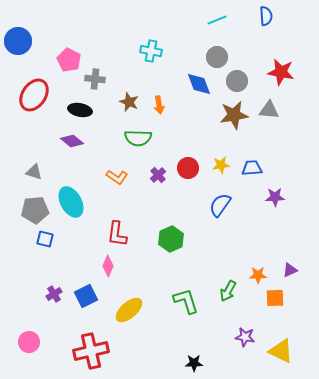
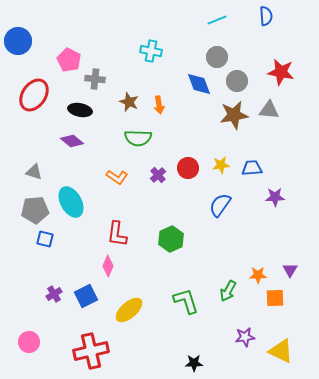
purple triangle at (290, 270): rotated 35 degrees counterclockwise
purple star at (245, 337): rotated 18 degrees counterclockwise
